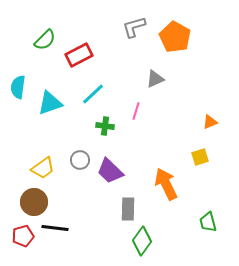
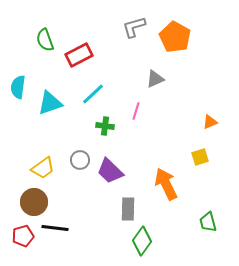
green semicircle: rotated 115 degrees clockwise
